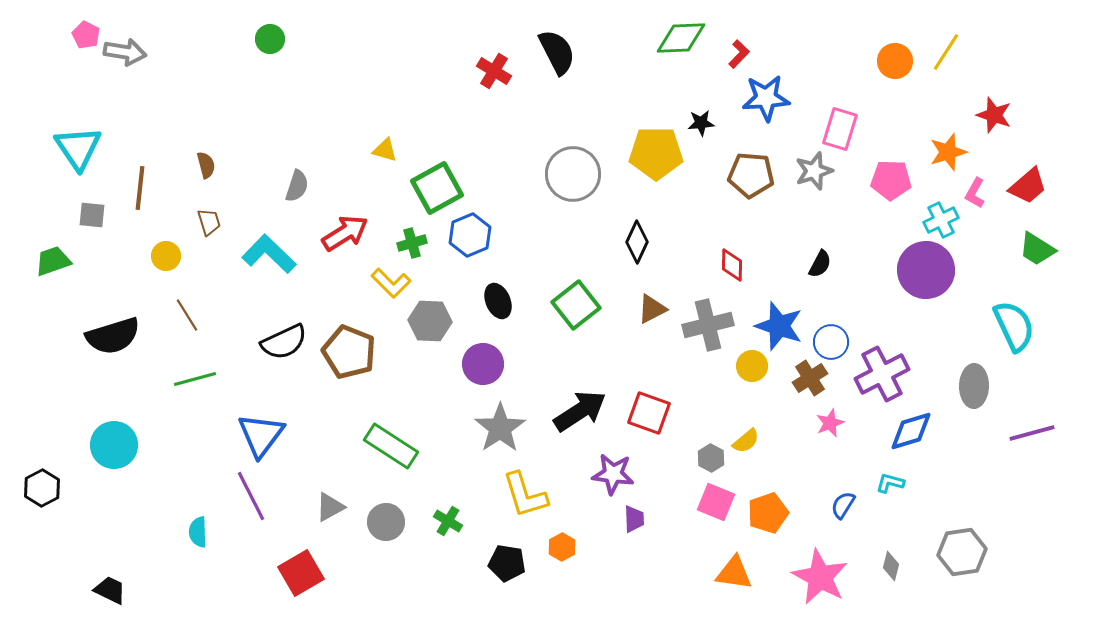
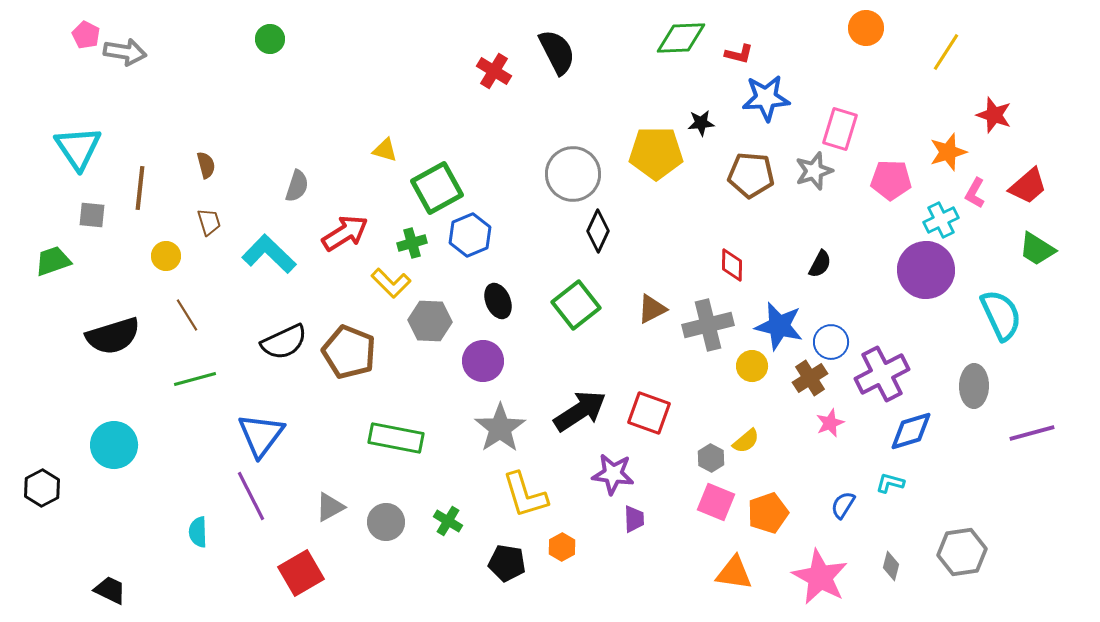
red L-shape at (739, 54): rotated 60 degrees clockwise
orange circle at (895, 61): moved 29 px left, 33 px up
black diamond at (637, 242): moved 39 px left, 11 px up
blue star at (779, 326): rotated 6 degrees counterclockwise
cyan semicircle at (1014, 326): moved 13 px left, 11 px up
purple circle at (483, 364): moved 3 px up
green rectangle at (391, 446): moved 5 px right, 8 px up; rotated 22 degrees counterclockwise
